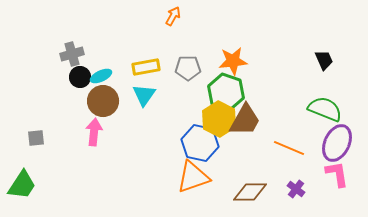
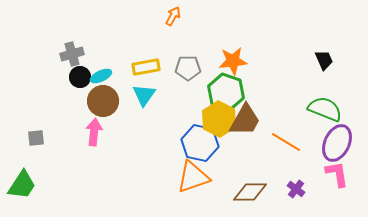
orange line: moved 3 px left, 6 px up; rotated 8 degrees clockwise
